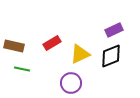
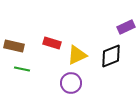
purple rectangle: moved 12 px right, 3 px up
red rectangle: rotated 48 degrees clockwise
yellow triangle: moved 3 px left, 1 px down
